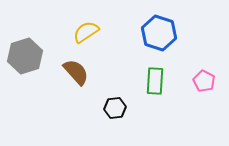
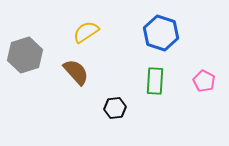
blue hexagon: moved 2 px right
gray hexagon: moved 1 px up
